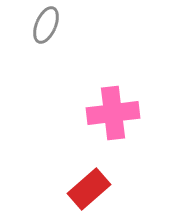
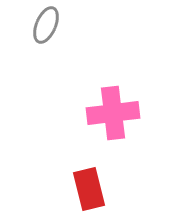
red rectangle: rotated 63 degrees counterclockwise
